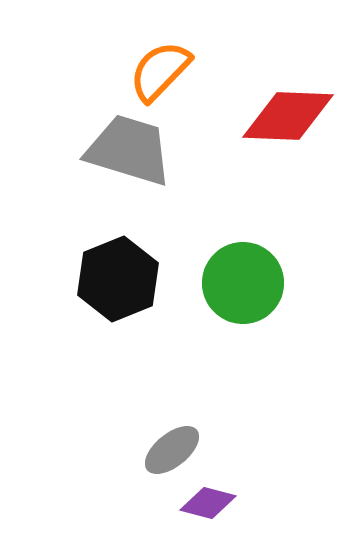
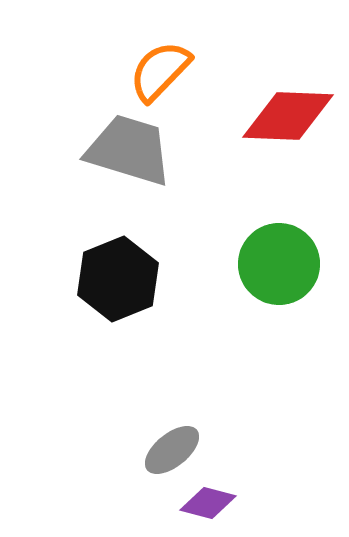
green circle: moved 36 px right, 19 px up
